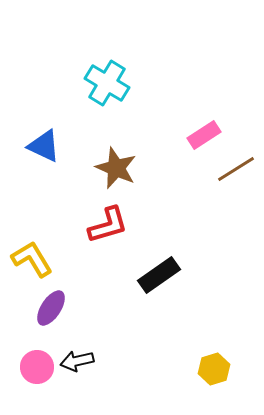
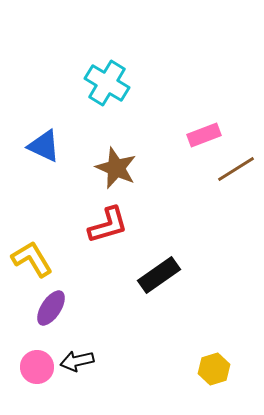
pink rectangle: rotated 12 degrees clockwise
